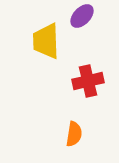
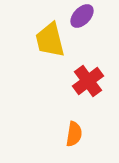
yellow trapezoid: moved 4 px right, 1 px up; rotated 12 degrees counterclockwise
red cross: rotated 24 degrees counterclockwise
